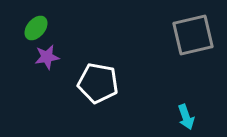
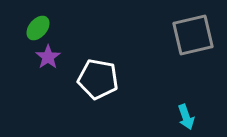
green ellipse: moved 2 px right
purple star: moved 1 px right; rotated 25 degrees counterclockwise
white pentagon: moved 4 px up
